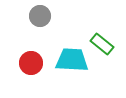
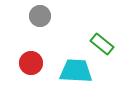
cyan trapezoid: moved 4 px right, 11 px down
